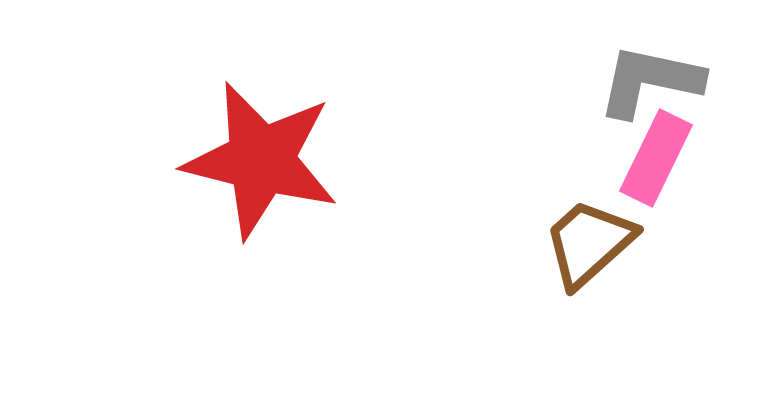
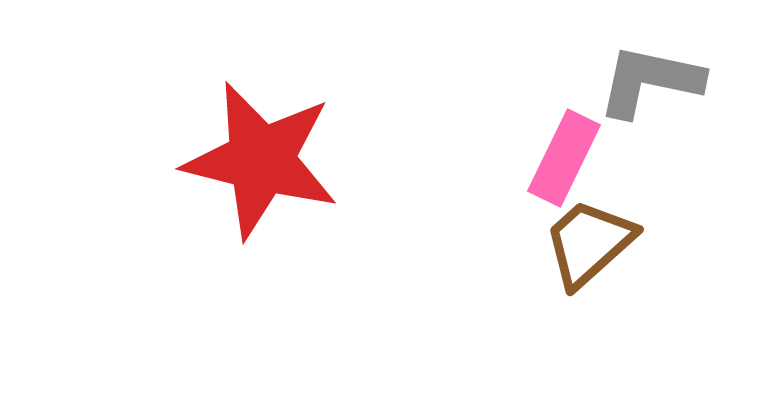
pink rectangle: moved 92 px left
